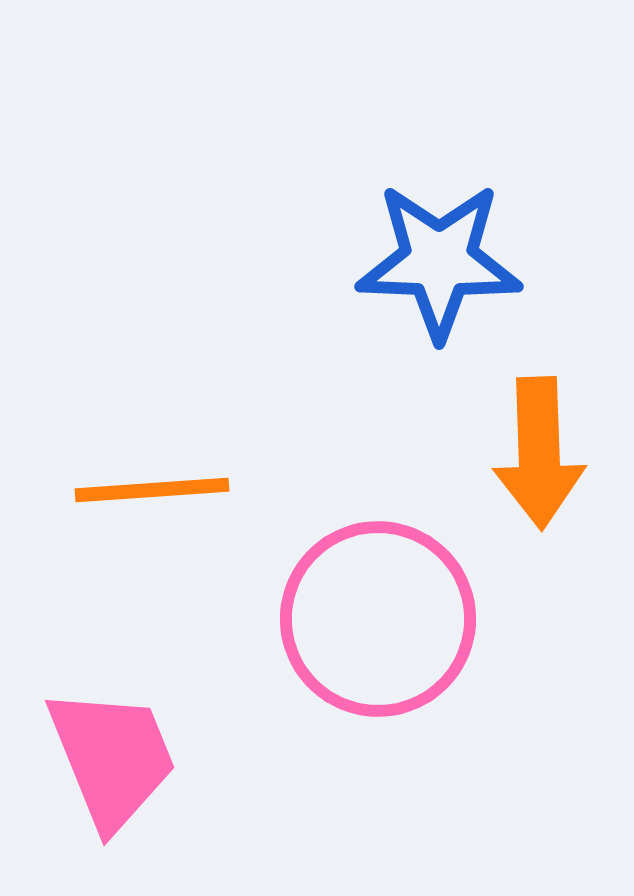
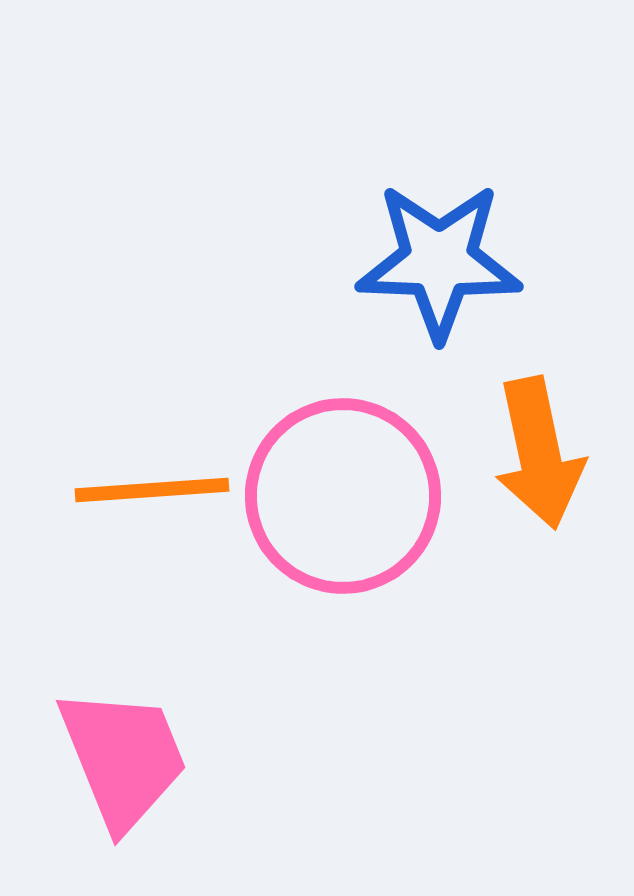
orange arrow: rotated 10 degrees counterclockwise
pink circle: moved 35 px left, 123 px up
pink trapezoid: moved 11 px right
